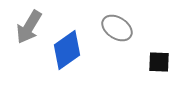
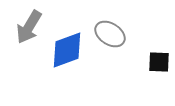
gray ellipse: moved 7 px left, 6 px down
blue diamond: rotated 15 degrees clockwise
